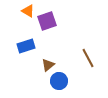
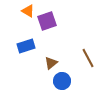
brown triangle: moved 3 px right, 2 px up
blue circle: moved 3 px right
